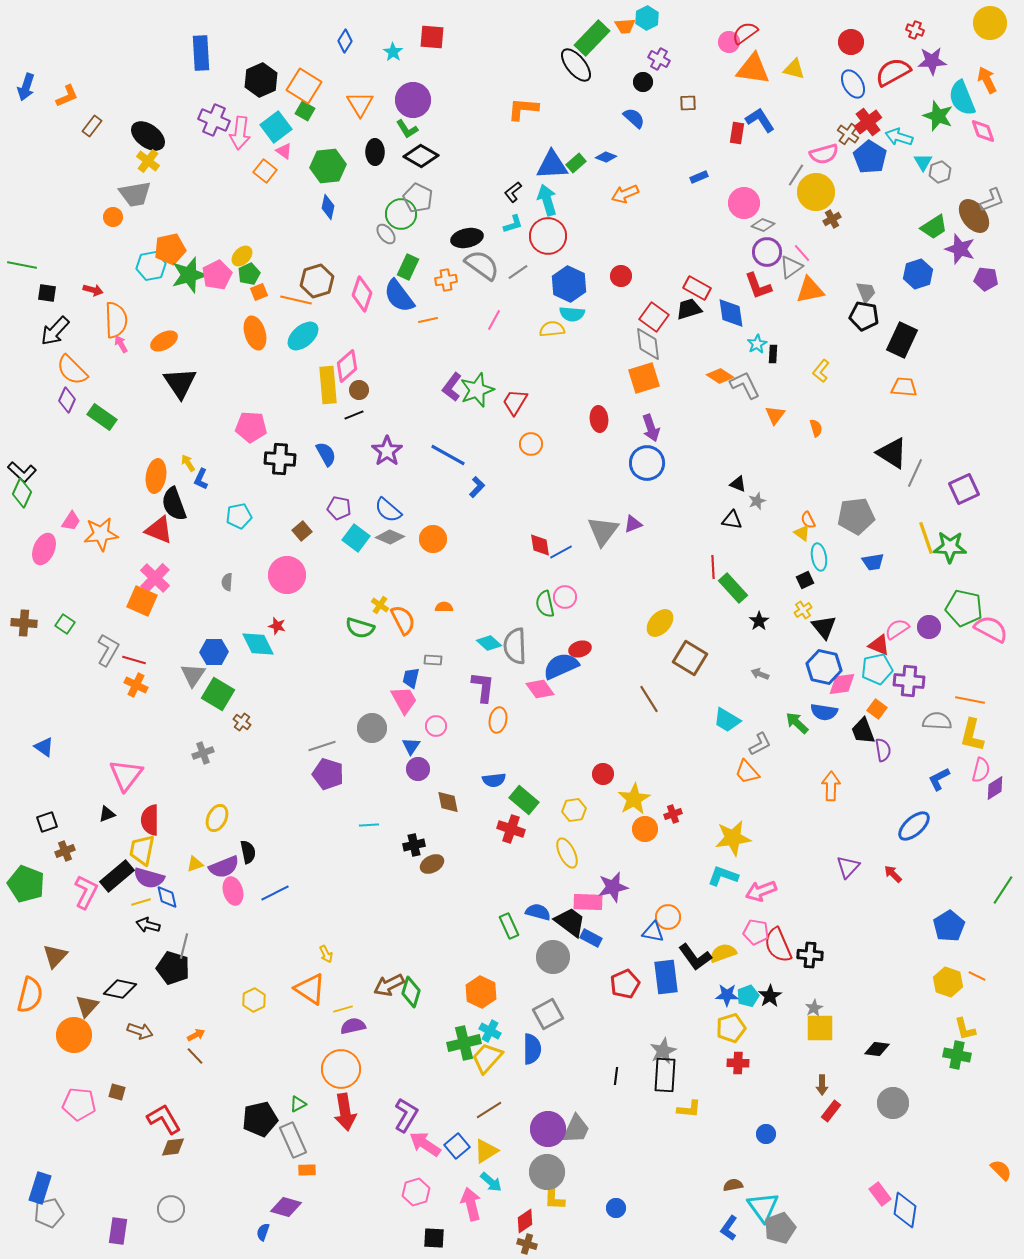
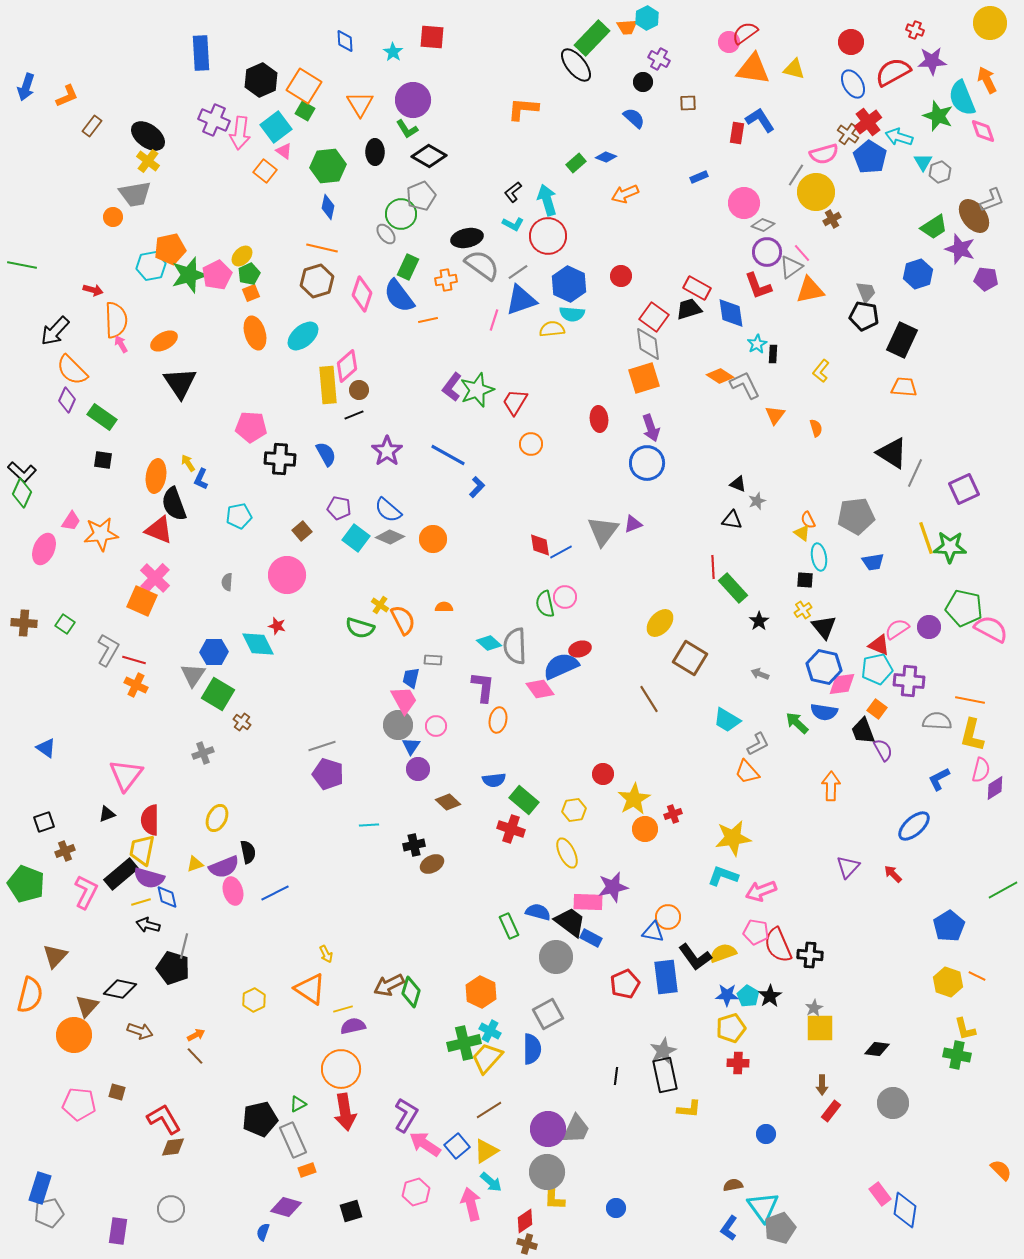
orange trapezoid at (625, 26): moved 2 px right, 1 px down
blue diamond at (345, 41): rotated 35 degrees counterclockwise
black diamond at (421, 156): moved 8 px right
blue triangle at (552, 165): moved 31 px left, 135 px down; rotated 16 degrees counterclockwise
gray pentagon at (418, 198): moved 3 px right, 2 px up; rotated 24 degrees clockwise
cyan L-shape at (513, 224): rotated 45 degrees clockwise
orange square at (259, 292): moved 8 px left, 1 px down
black square at (47, 293): moved 56 px right, 167 px down
orange line at (296, 300): moved 26 px right, 52 px up
pink line at (494, 320): rotated 10 degrees counterclockwise
black square at (805, 580): rotated 30 degrees clockwise
gray circle at (372, 728): moved 26 px right, 3 px up
gray L-shape at (760, 744): moved 2 px left
blue triangle at (44, 747): moved 2 px right, 1 px down
purple semicircle at (883, 750): rotated 20 degrees counterclockwise
brown diamond at (448, 802): rotated 35 degrees counterclockwise
black square at (47, 822): moved 3 px left
black rectangle at (117, 876): moved 4 px right, 2 px up
green line at (1003, 890): rotated 28 degrees clockwise
gray circle at (553, 957): moved 3 px right
cyan pentagon at (748, 996): rotated 20 degrees counterclockwise
black rectangle at (665, 1075): rotated 16 degrees counterclockwise
orange rectangle at (307, 1170): rotated 18 degrees counterclockwise
black square at (434, 1238): moved 83 px left, 27 px up; rotated 20 degrees counterclockwise
